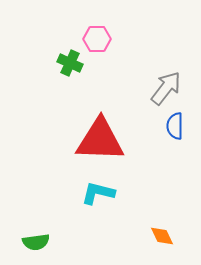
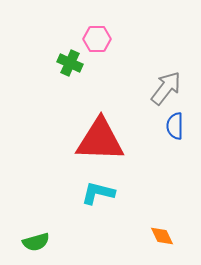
green semicircle: rotated 8 degrees counterclockwise
